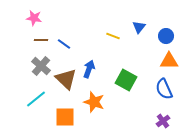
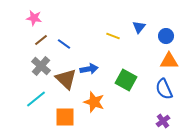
brown line: rotated 40 degrees counterclockwise
blue arrow: rotated 60 degrees clockwise
